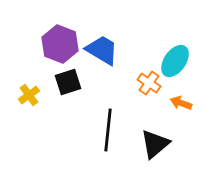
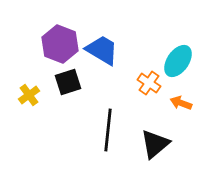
cyan ellipse: moved 3 px right
